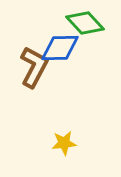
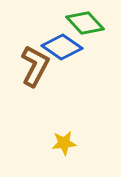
blue diamond: moved 2 px right, 1 px up; rotated 36 degrees clockwise
brown L-shape: moved 1 px right, 1 px up
